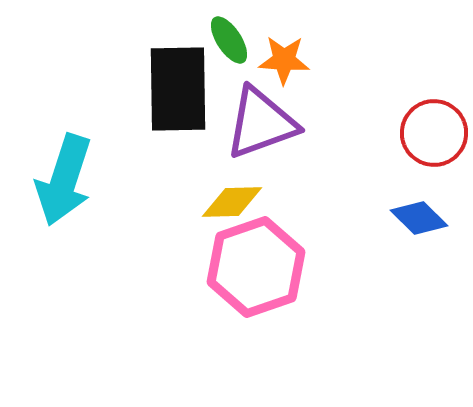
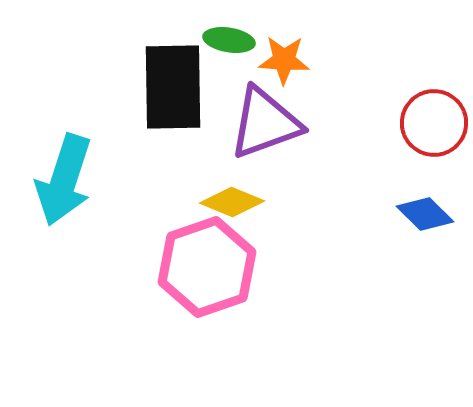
green ellipse: rotated 48 degrees counterclockwise
black rectangle: moved 5 px left, 2 px up
purple triangle: moved 4 px right
red circle: moved 10 px up
yellow diamond: rotated 24 degrees clockwise
blue diamond: moved 6 px right, 4 px up
pink hexagon: moved 49 px left
